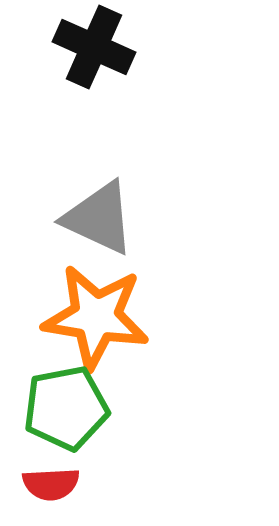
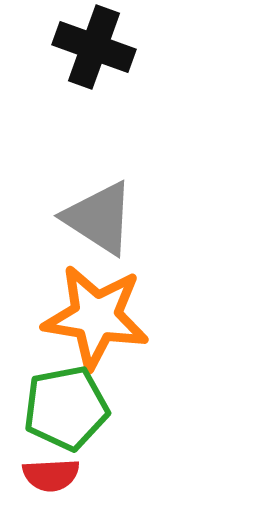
black cross: rotated 4 degrees counterclockwise
gray triangle: rotated 8 degrees clockwise
red semicircle: moved 9 px up
